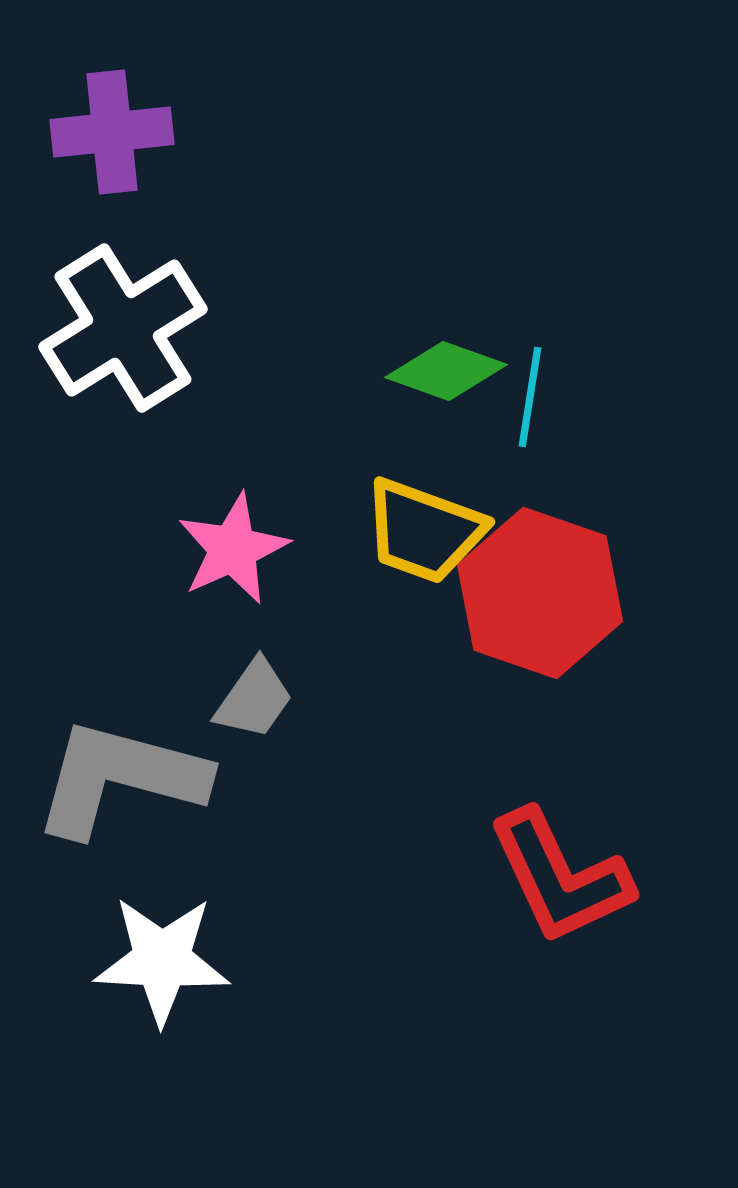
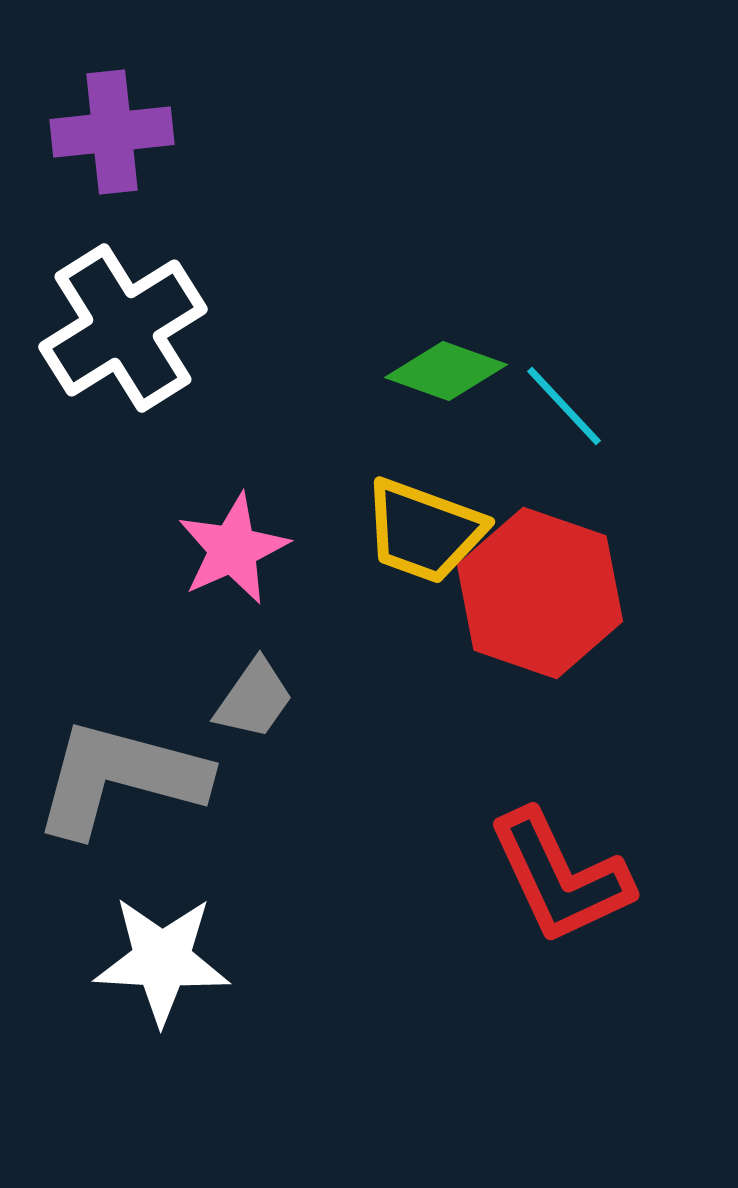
cyan line: moved 34 px right, 9 px down; rotated 52 degrees counterclockwise
